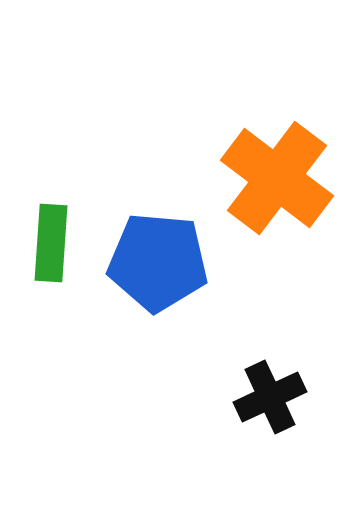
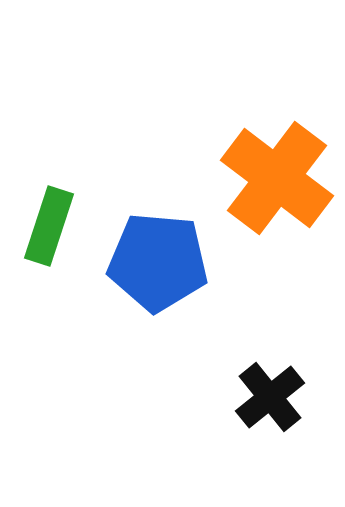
green rectangle: moved 2 px left, 17 px up; rotated 14 degrees clockwise
black cross: rotated 14 degrees counterclockwise
